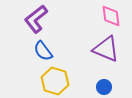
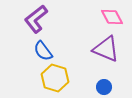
pink diamond: moved 1 px right, 1 px down; rotated 20 degrees counterclockwise
yellow hexagon: moved 3 px up
